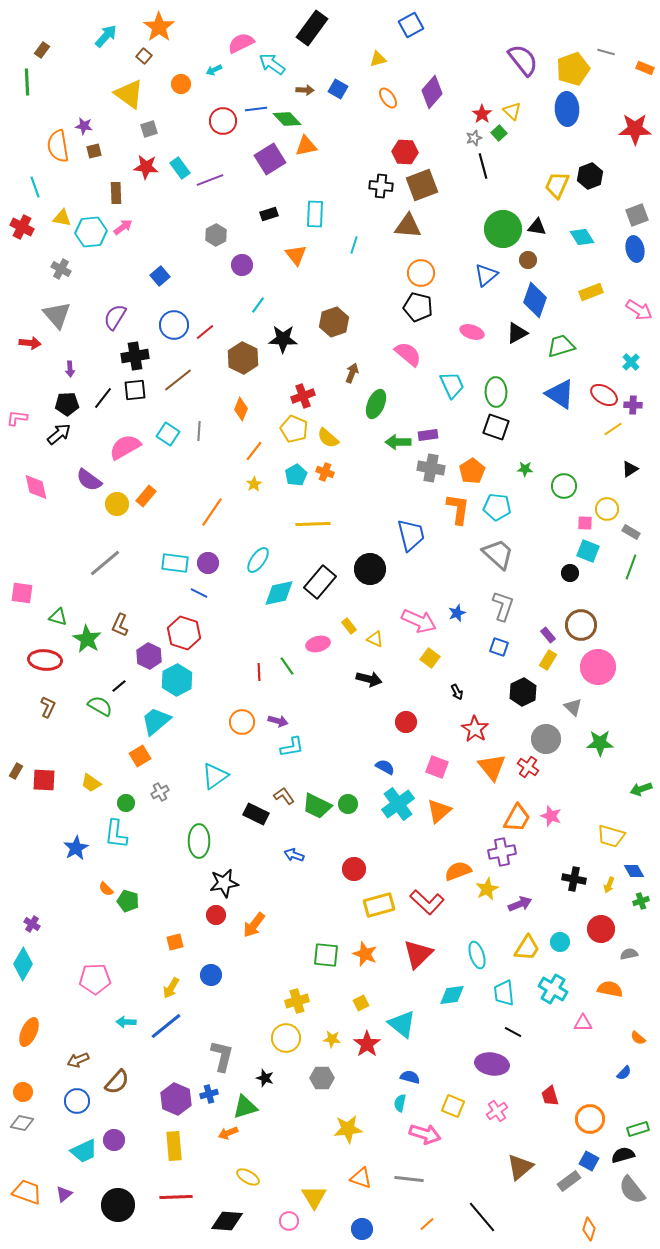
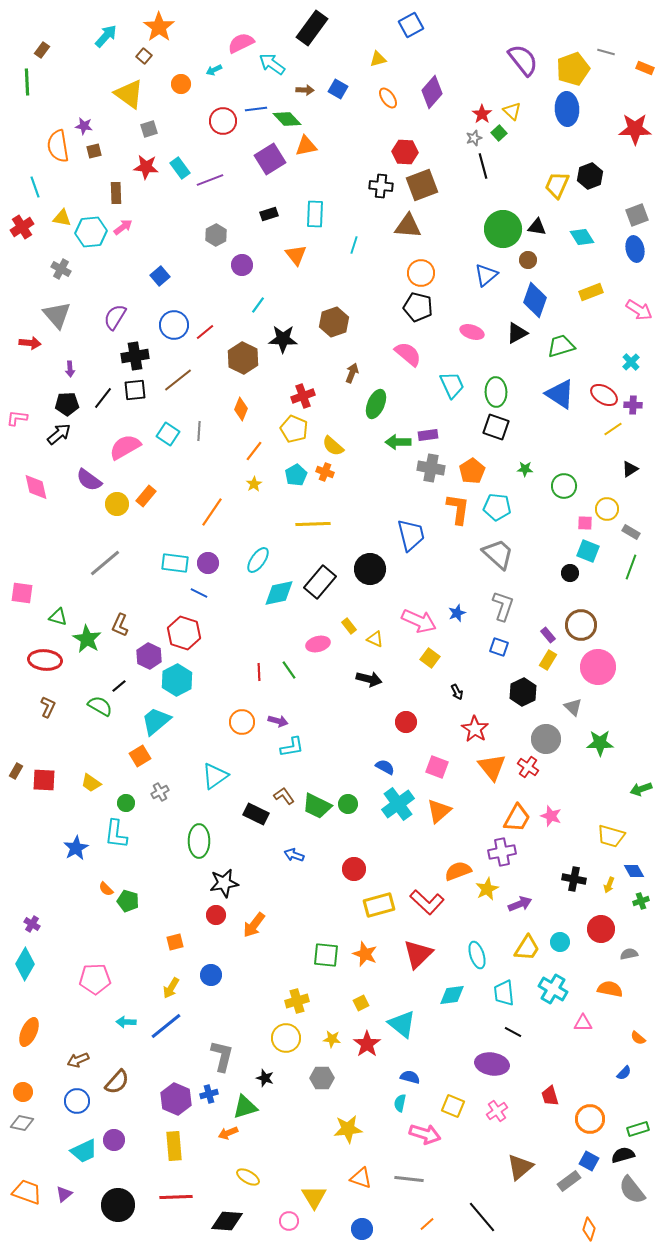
red cross at (22, 227): rotated 30 degrees clockwise
yellow semicircle at (328, 438): moved 5 px right, 8 px down
green line at (287, 666): moved 2 px right, 4 px down
cyan diamond at (23, 964): moved 2 px right
